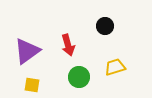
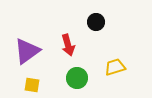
black circle: moved 9 px left, 4 px up
green circle: moved 2 px left, 1 px down
